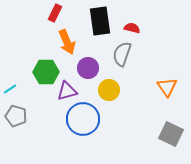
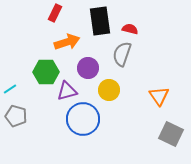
red semicircle: moved 2 px left, 1 px down
orange arrow: rotated 85 degrees counterclockwise
orange triangle: moved 8 px left, 9 px down
